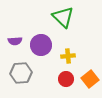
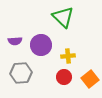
red circle: moved 2 px left, 2 px up
